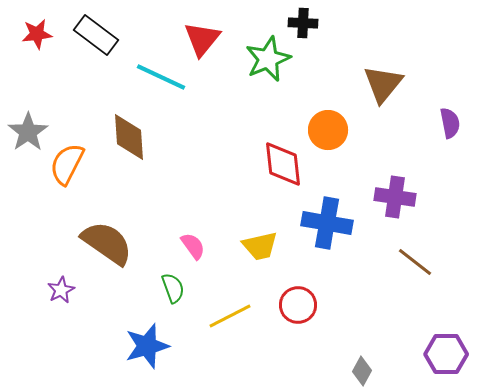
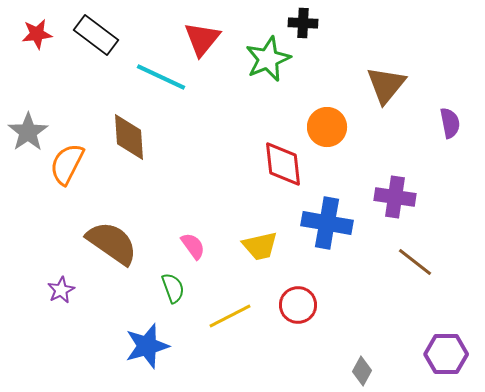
brown triangle: moved 3 px right, 1 px down
orange circle: moved 1 px left, 3 px up
brown semicircle: moved 5 px right
